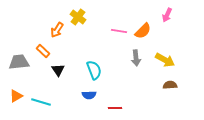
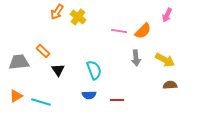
orange arrow: moved 18 px up
red line: moved 2 px right, 8 px up
